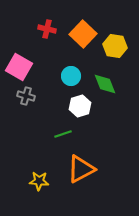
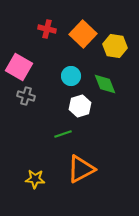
yellow star: moved 4 px left, 2 px up
